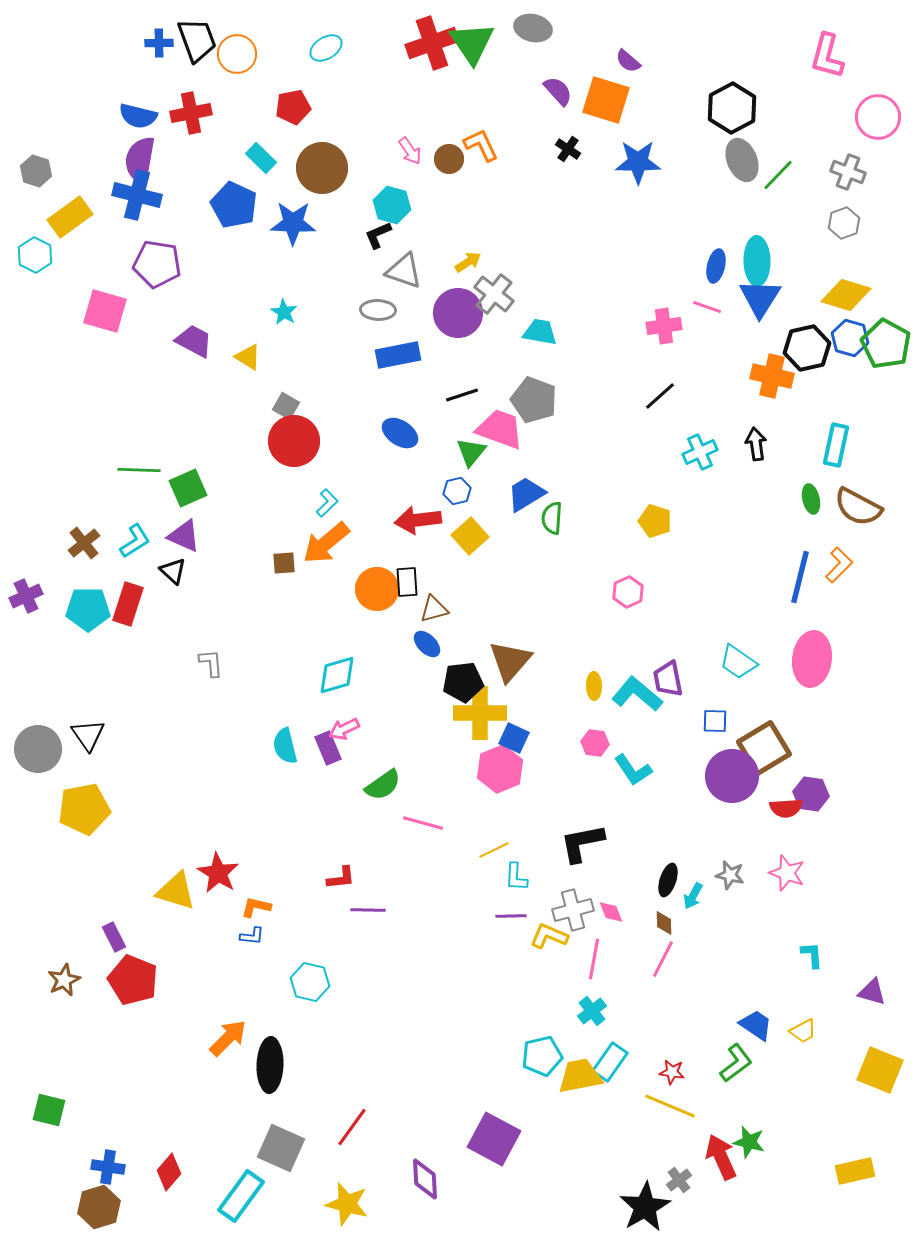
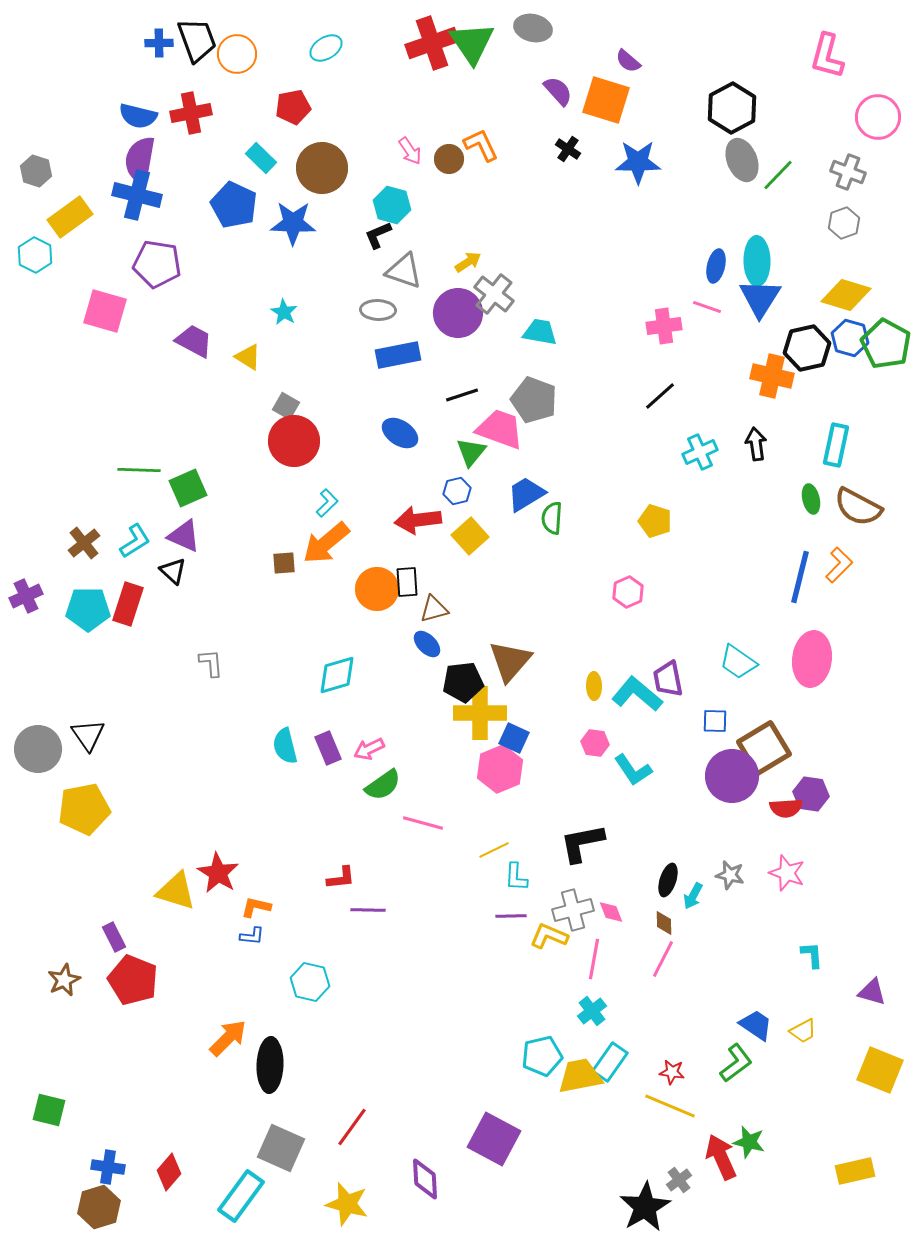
pink arrow at (344, 729): moved 25 px right, 20 px down
